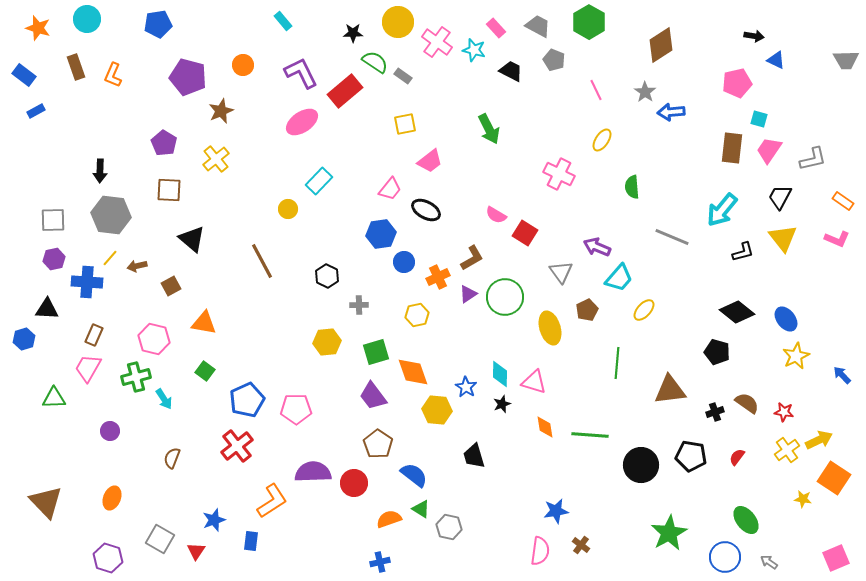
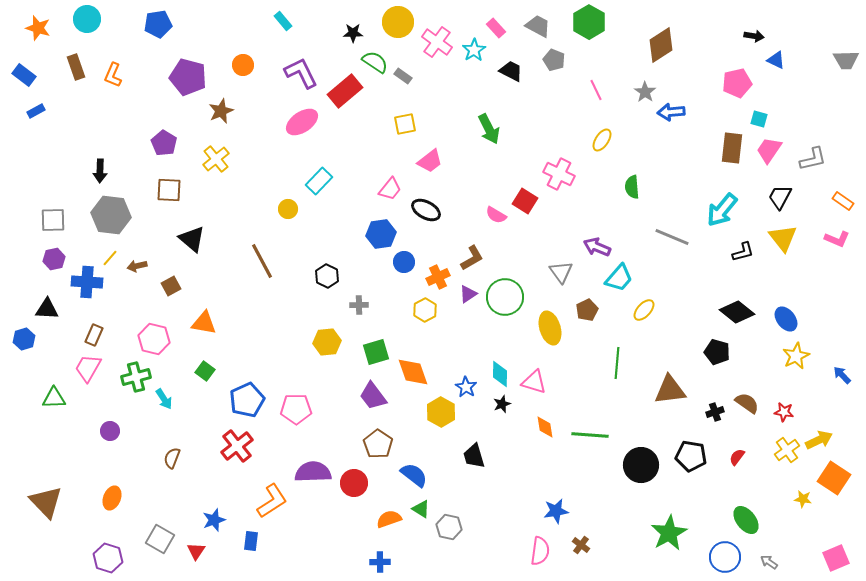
cyan star at (474, 50): rotated 25 degrees clockwise
red square at (525, 233): moved 32 px up
yellow hexagon at (417, 315): moved 8 px right, 5 px up; rotated 15 degrees counterclockwise
yellow hexagon at (437, 410): moved 4 px right, 2 px down; rotated 24 degrees clockwise
blue cross at (380, 562): rotated 12 degrees clockwise
